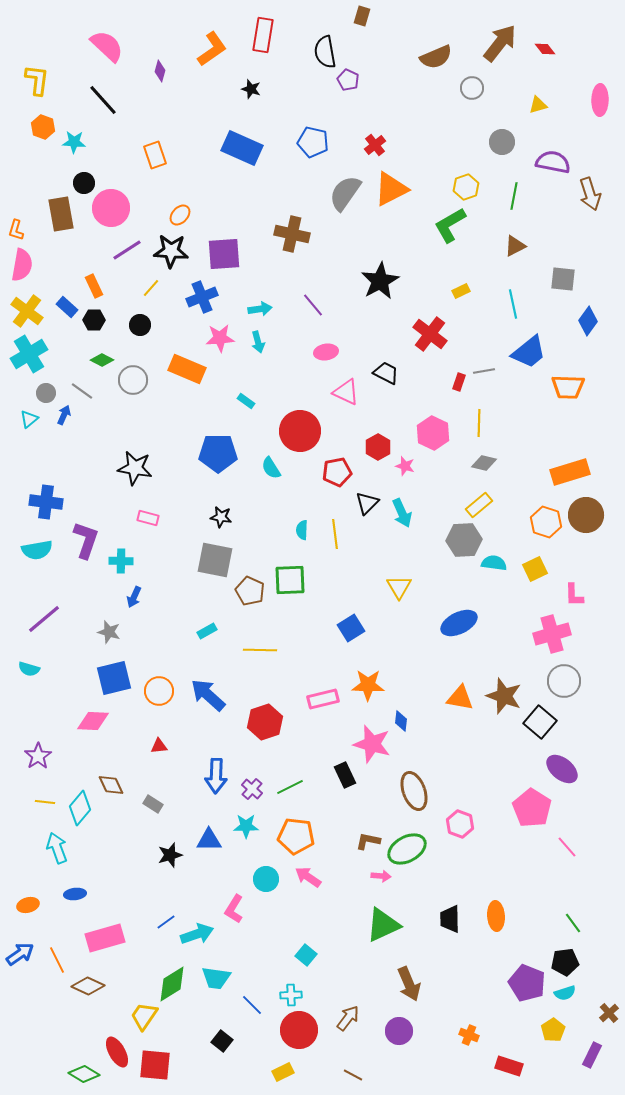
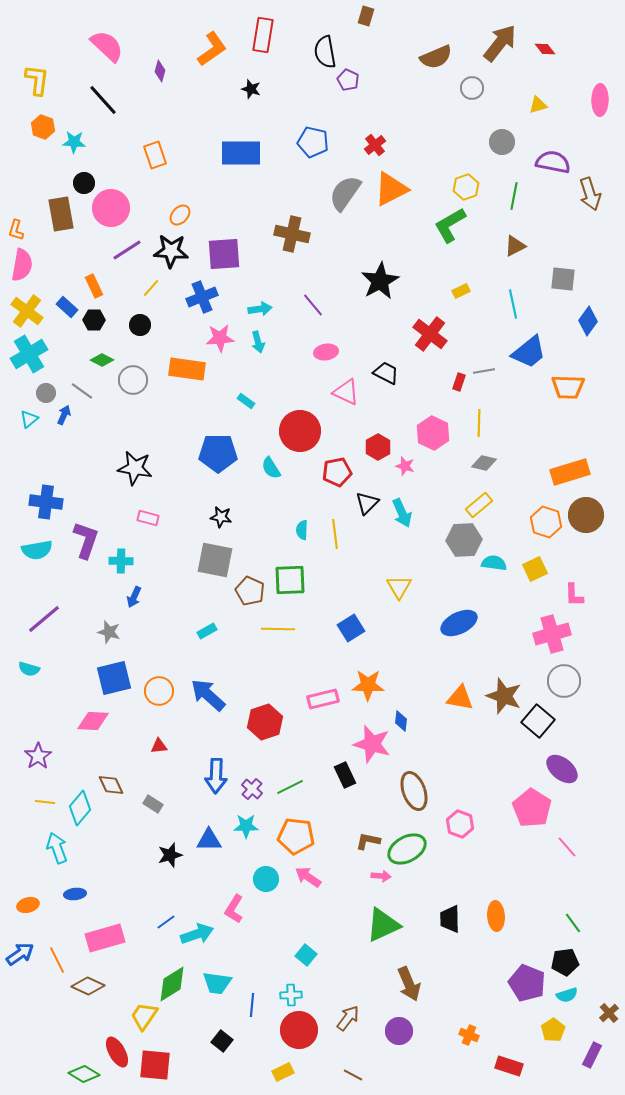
brown rectangle at (362, 16): moved 4 px right
blue rectangle at (242, 148): moved 1 px left, 5 px down; rotated 24 degrees counterclockwise
orange rectangle at (187, 369): rotated 15 degrees counterclockwise
yellow line at (260, 650): moved 18 px right, 21 px up
black square at (540, 722): moved 2 px left, 1 px up
cyan trapezoid at (216, 978): moved 1 px right, 5 px down
cyan semicircle at (565, 993): moved 2 px right, 2 px down
blue line at (252, 1005): rotated 50 degrees clockwise
